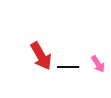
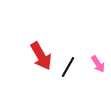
black line: rotated 60 degrees counterclockwise
